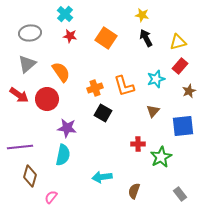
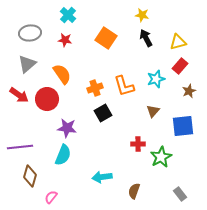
cyan cross: moved 3 px right, 1 px down
red star: moved 5 px left, 4 px down
orange semicircle: moved 1 px right, 2 px down
black square: rotated 30 degrees clockwise
cyan semicircle: rotated 10 degrees clockwise
